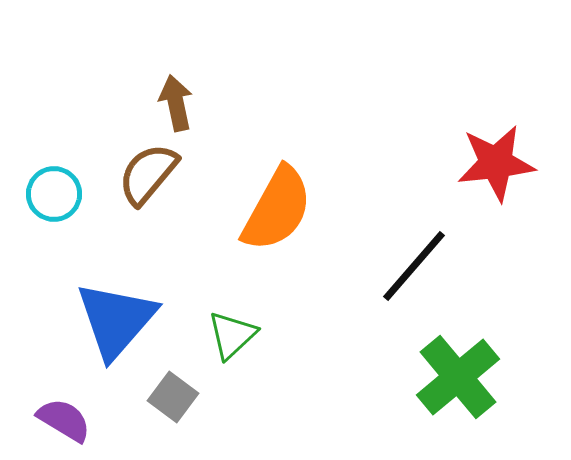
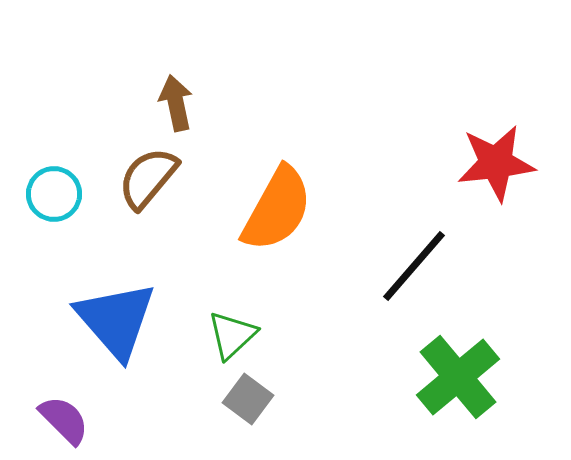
brown semicircle: moved 4 px down
blue triangle: rotated 22 degrees counterclockwise
gray square: moved 75 px right, 2 px down
purple semicircle: rotated 14 degrees clockwise
